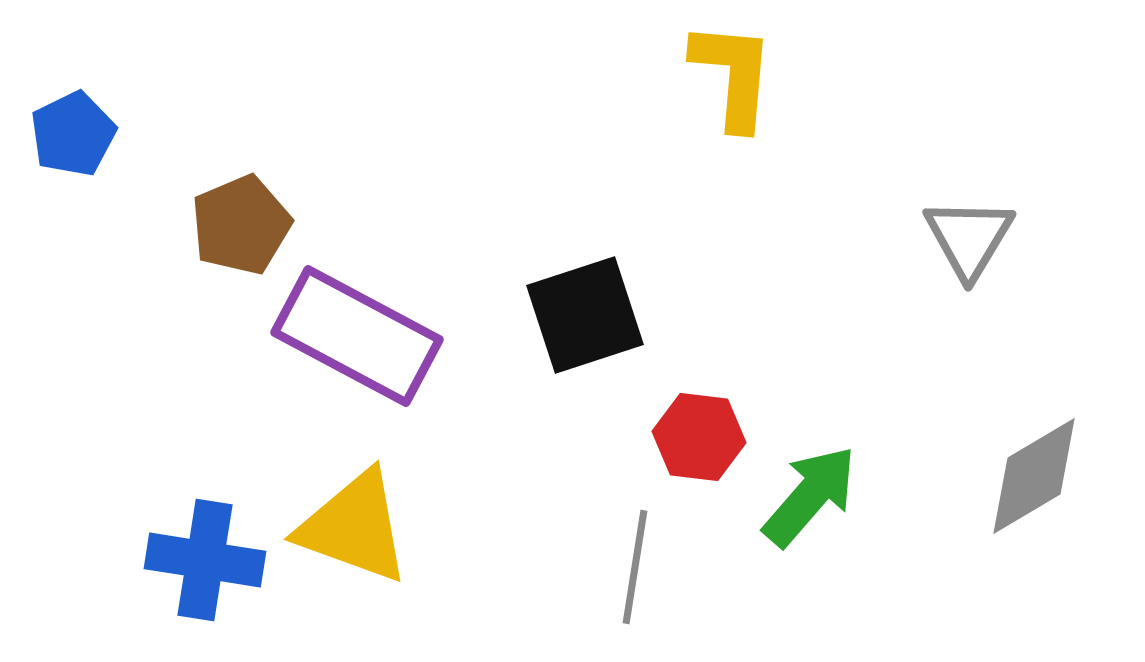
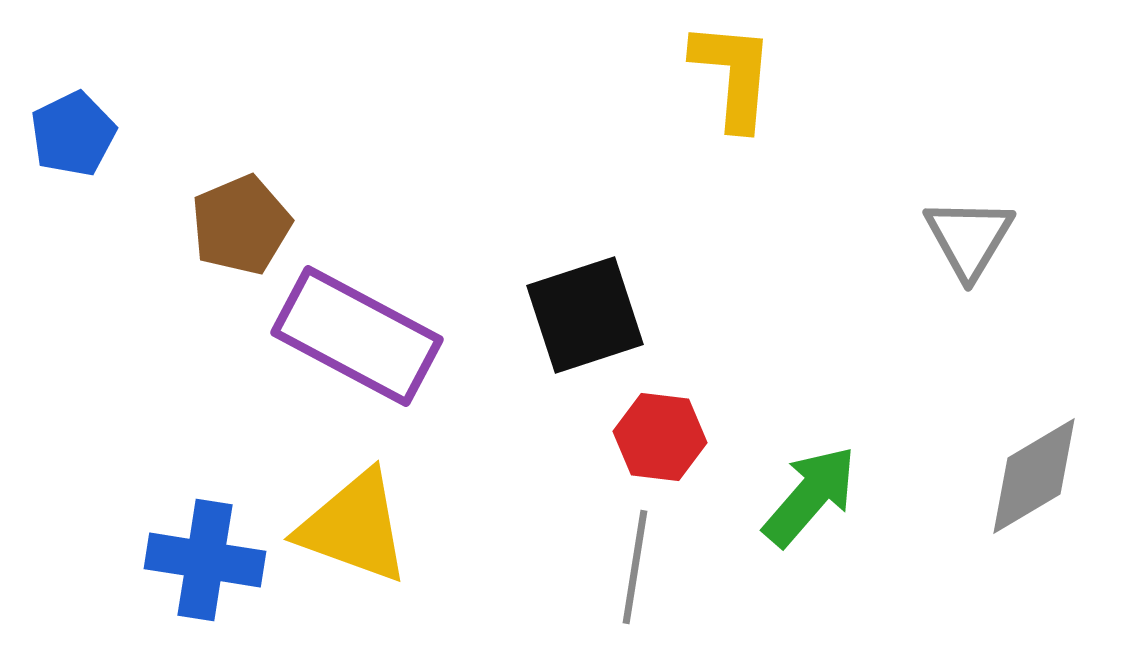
red hexagon: moved 39 px left
